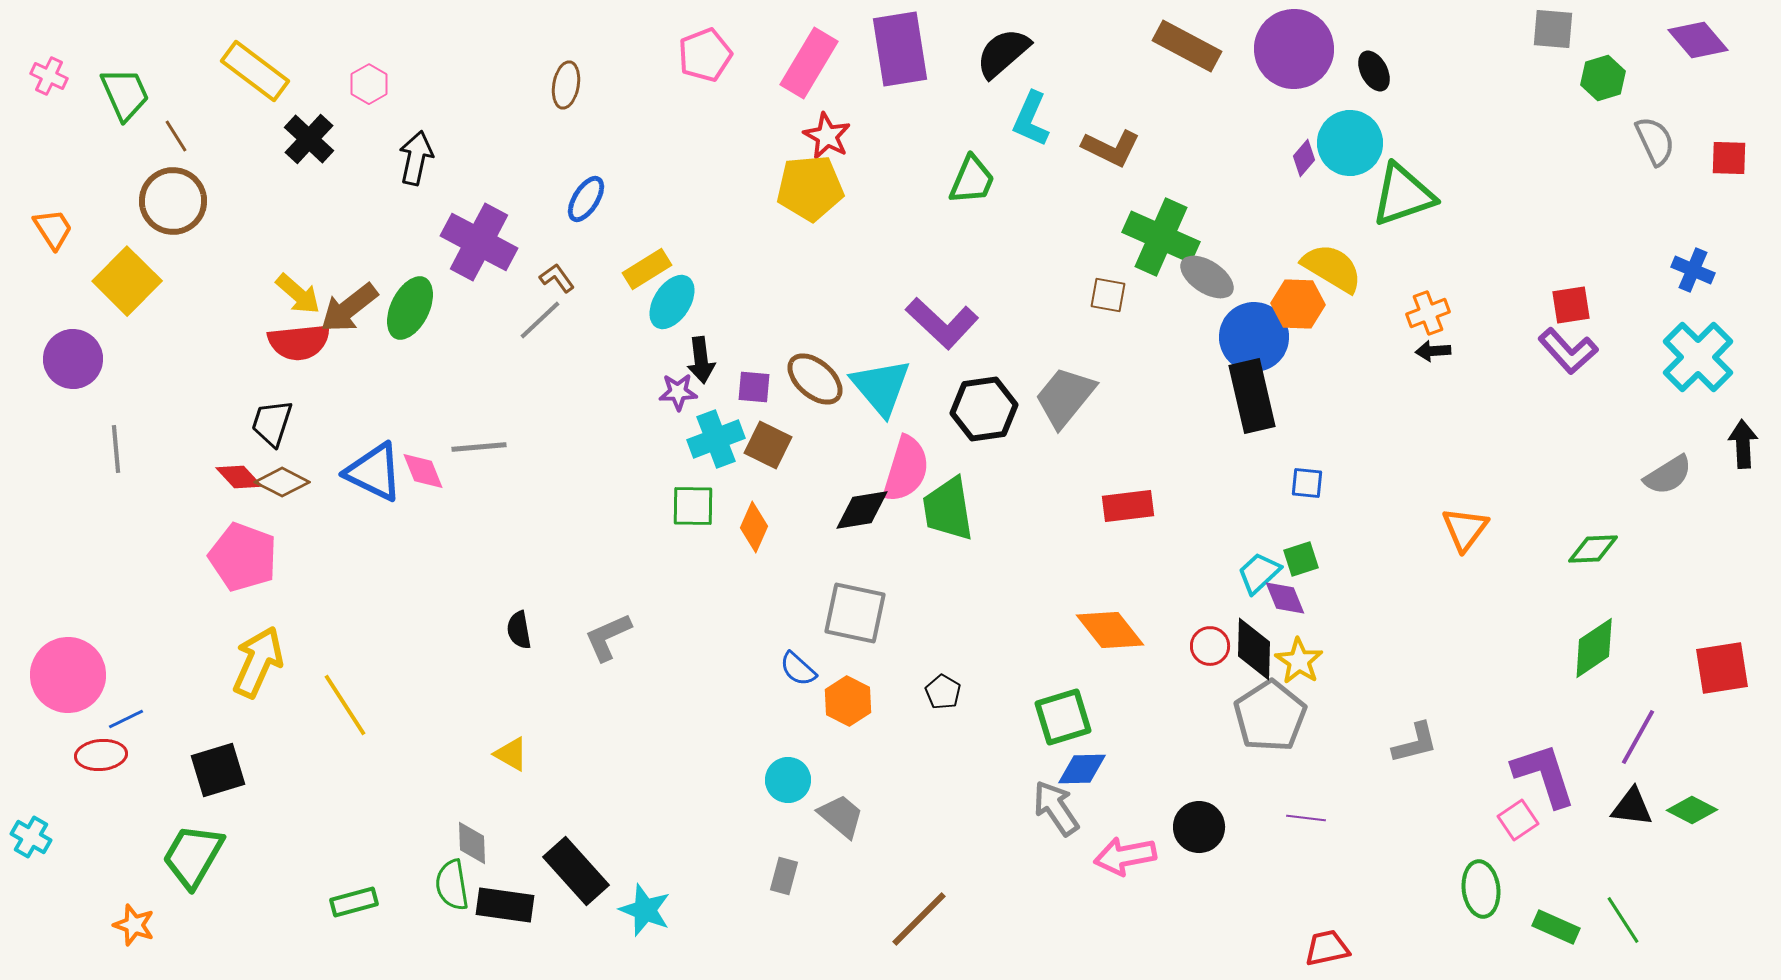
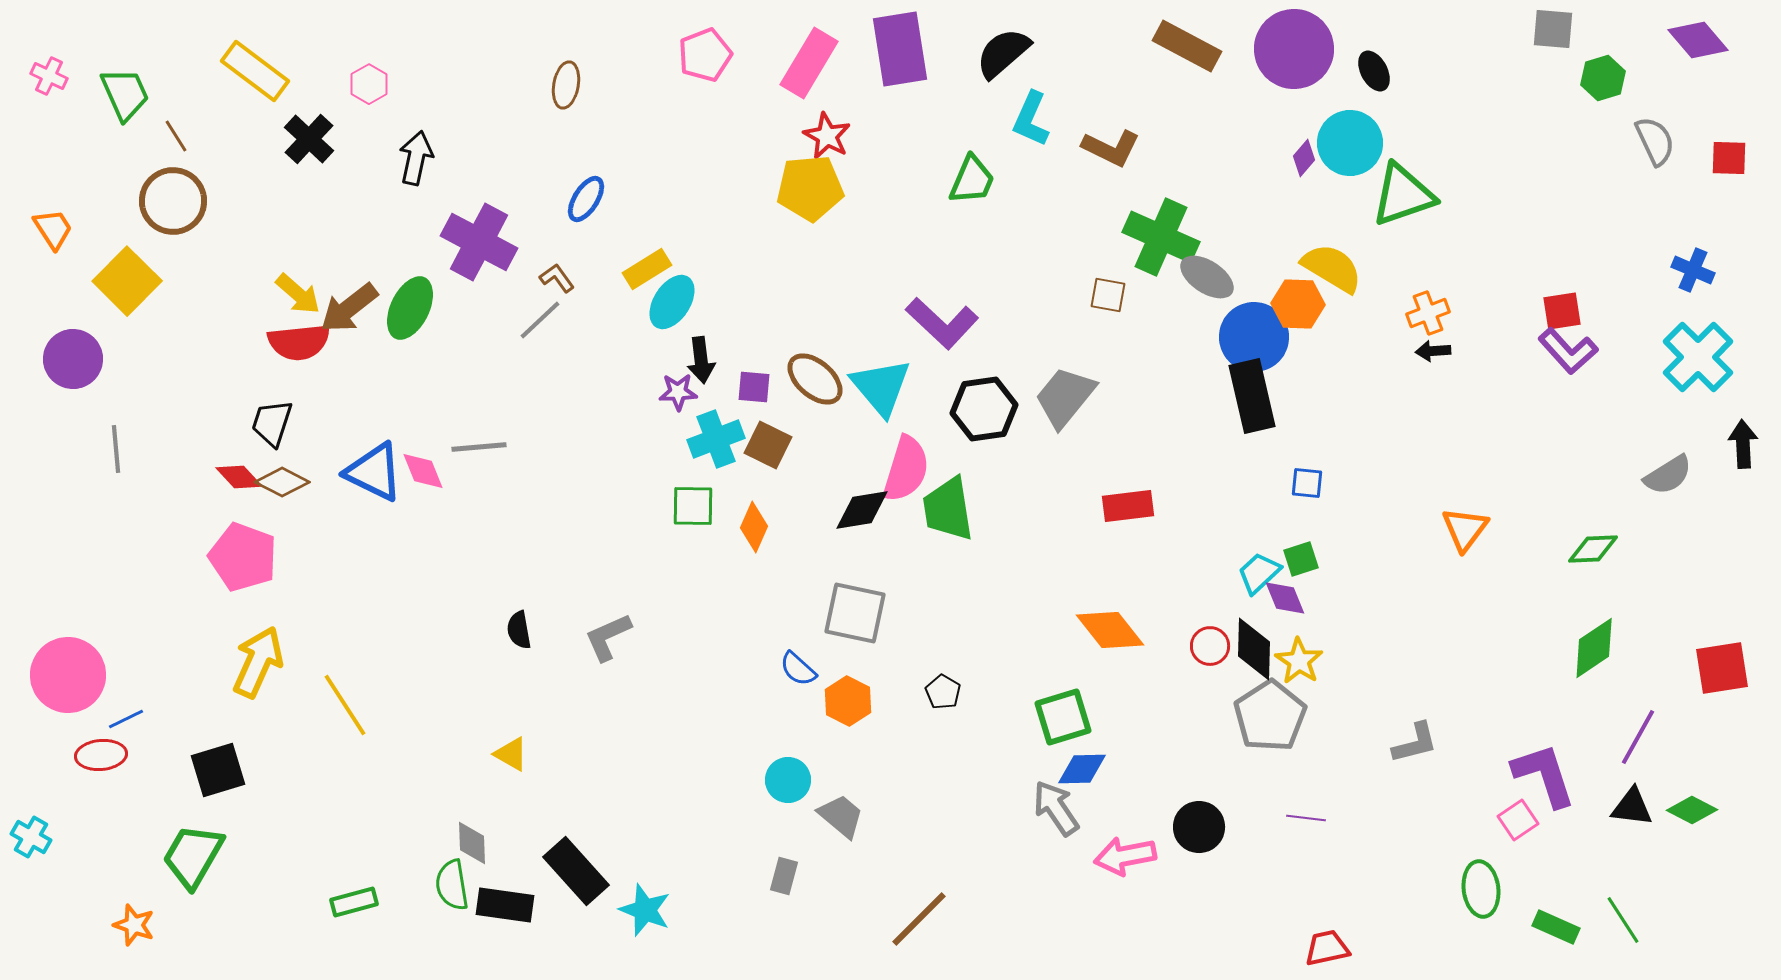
red square at (1571, 305): moved 9 px left, 6 px down
